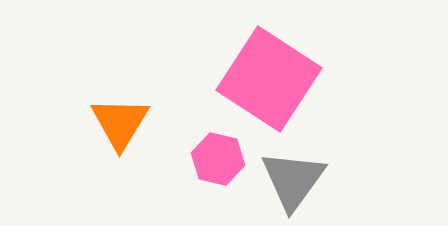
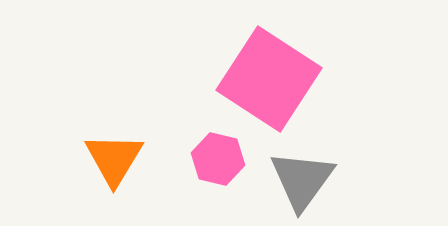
orange triangle: moved 6 px left, 36 px down
gray triangle: moved 9 px right
